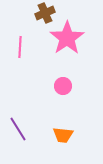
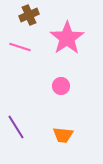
brown cross: moved 16 px left, 2 px down
pink line: rotated 75 degrees counterclockwise
pink circle: moved 2 px left
purple line: moved 2 px left, 2 px up
